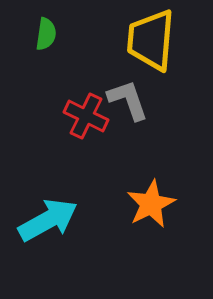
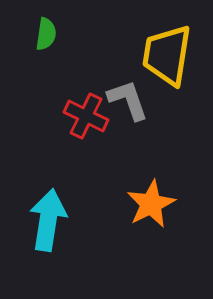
yellow trapezoid: moved 16 px right, 15 px down; rotated 4 degrees clockwise
cyan arrow: rotated 52 degrees counterclockwise
